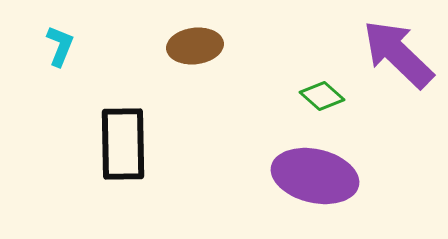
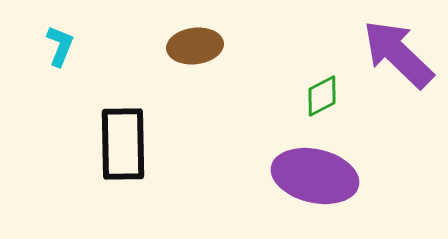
green diamond: rotated 69 degrees counterclockwise
